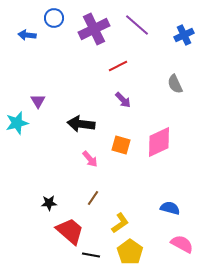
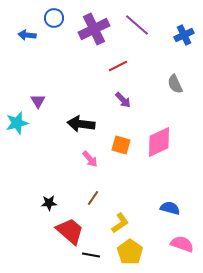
pink semicircle: rotated 10 degrees counterclockwise
